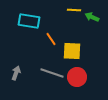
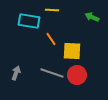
yellow line: moved 22 px left
red circle: moved 2 px up
